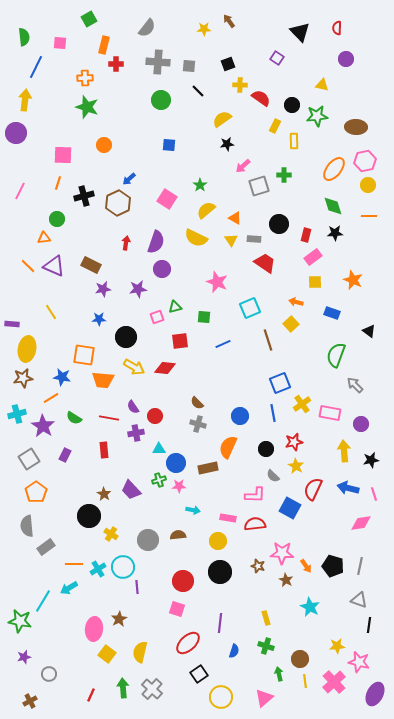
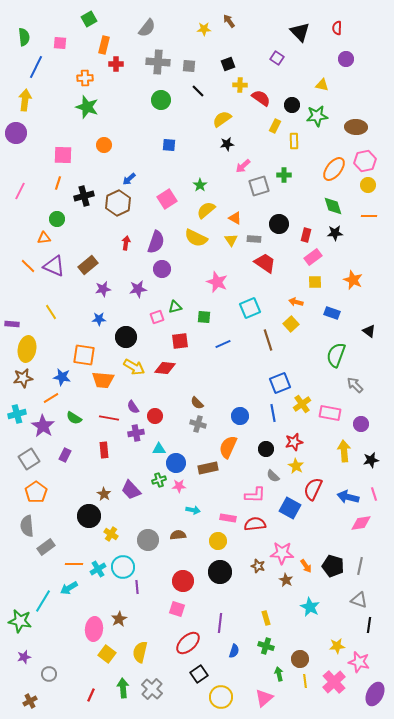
pink square at (167, 199): rotated 24 degrees clockwise
brown rectangle at (91, 265): moved 3 px left; rotated 66 degrees counterclockwise
blue arrow at (348, 488): moved 9 px down
